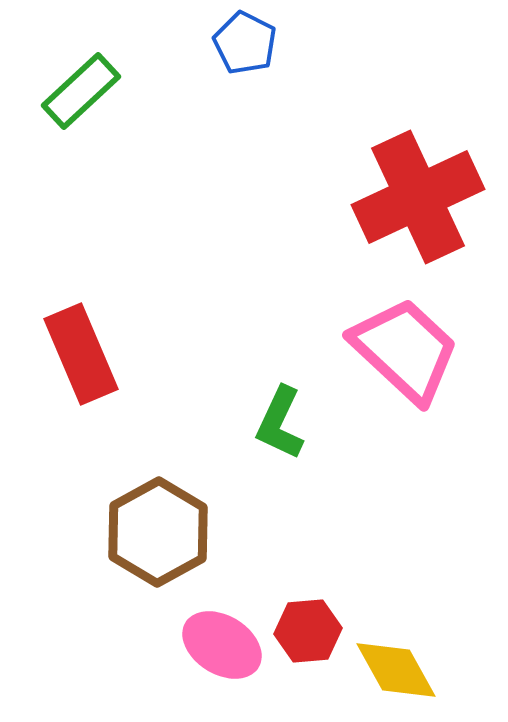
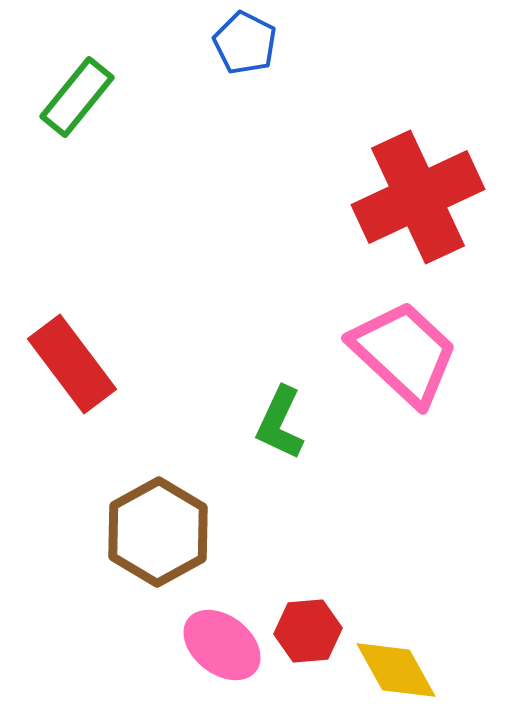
green rectangle: moved 4 px left, 6 px down; rotated 8 degrees counterclockwise
pink trapezoid: moved 1 px left, 3 px down
red rectangle: moved 9 px left, 10 px down; rotated 14 degrees counterclockwise
pink ellipse: rotated 6 degrees clockwise
